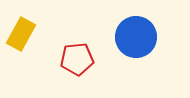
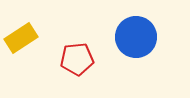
yellow rectangle: moved 4 px down; rotated 28 degrees clockwise
